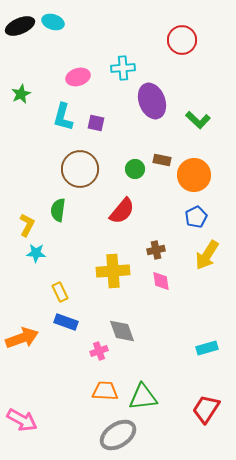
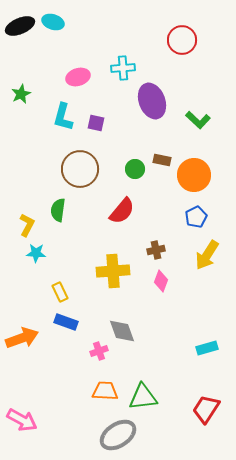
pink diamond: rotated 30 degrees clockwise
